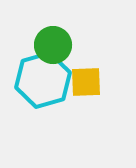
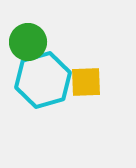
green circle: moved 25 px left, 3 px up
